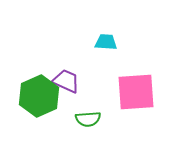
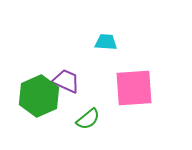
pink square: moved 2 px left, 4 px up
green semicircle: rotated 35 degrees counterclockwise
